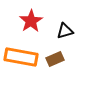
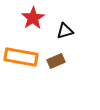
red star: moved 2 px right, 3 px up
brown rectangle: moved 1 px right, 2 px down
